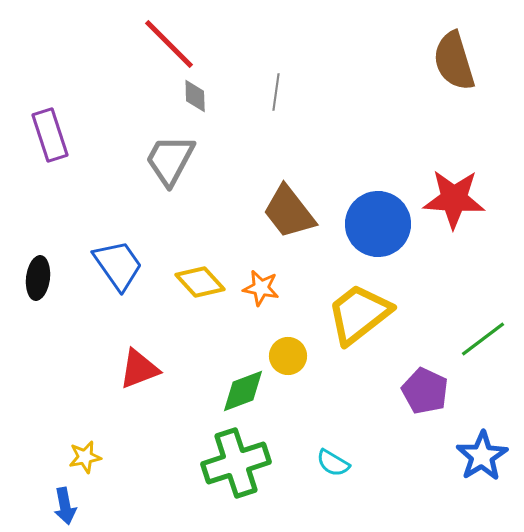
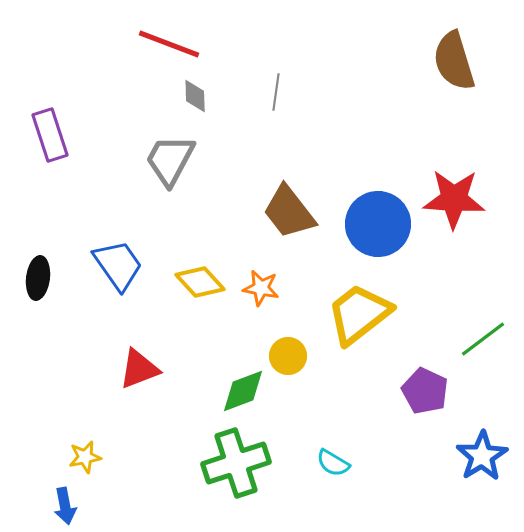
red line: rotated 24 degrees counterclockwise
